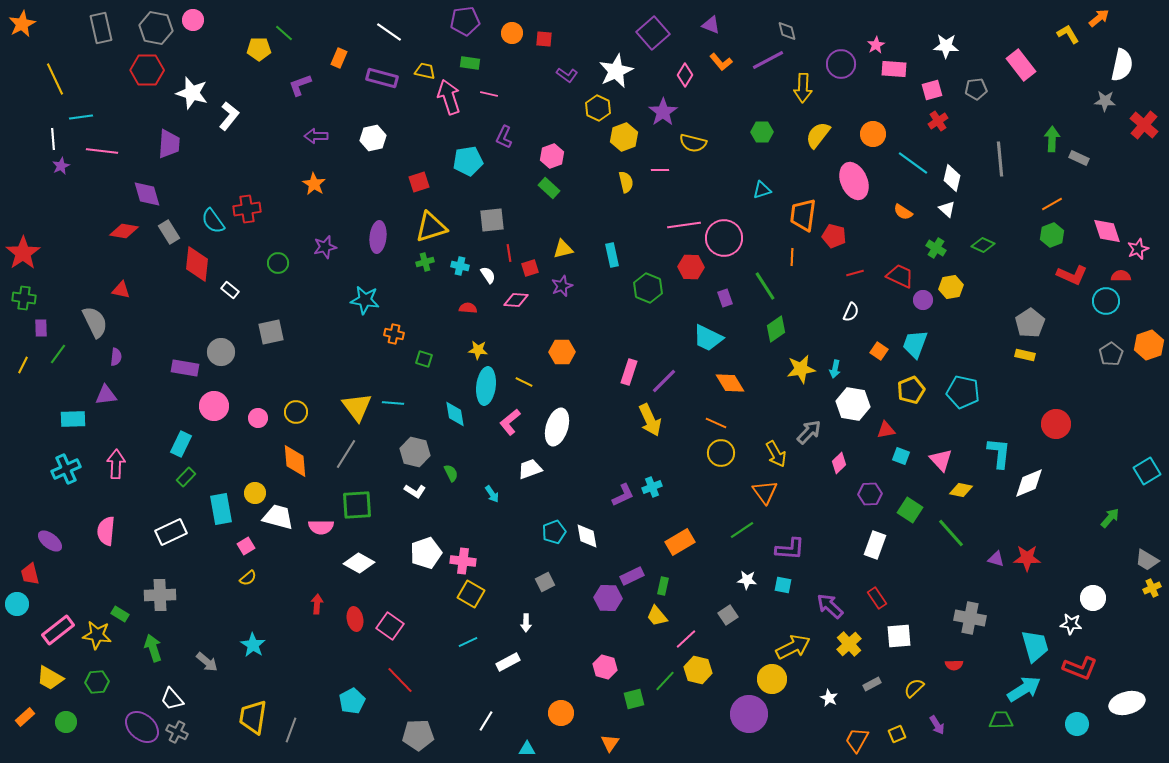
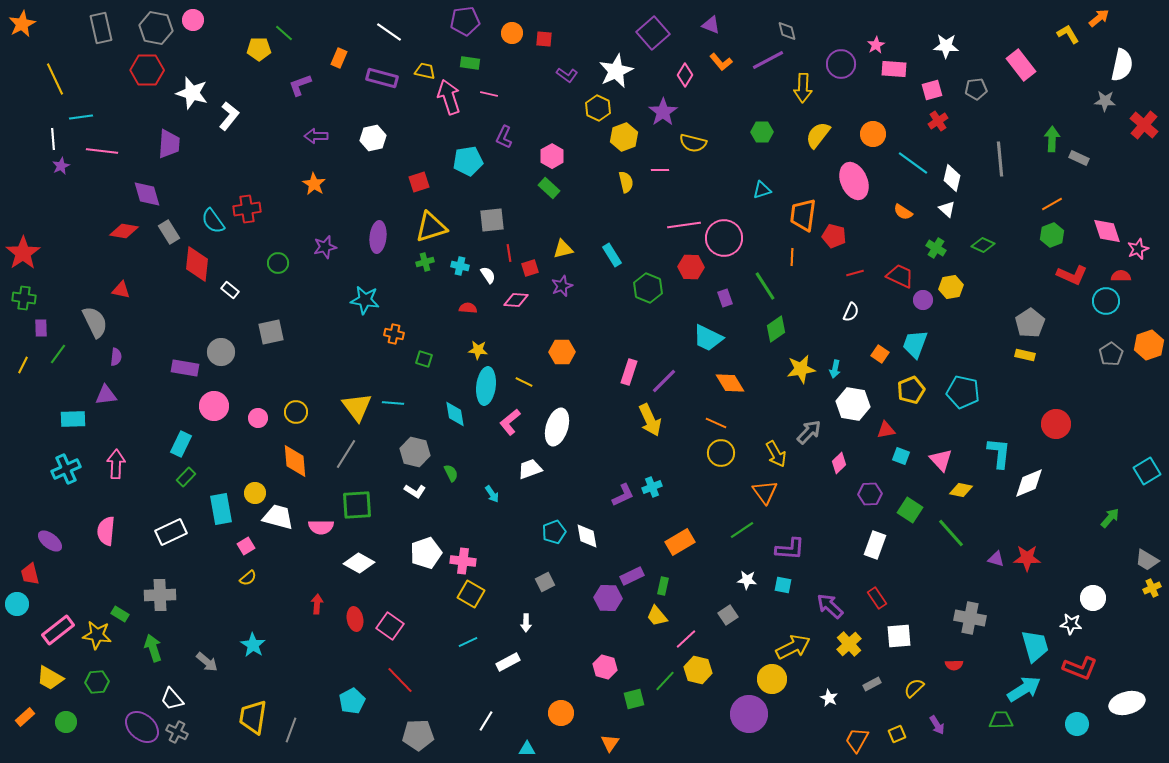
pink hexagon at (552, 156): rotated 10 degrees counterclockwise
cyan rectangle at (612, 255): rotated 20 degrees counterclockwise
orange square at (879, 351): moved 1 px right, 3 px down
